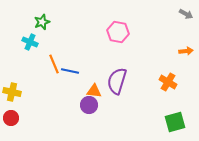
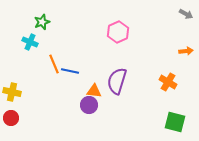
pink hexagon: rotated 25 degrees clockwise
green square: rotated 30 degrees clockwise
